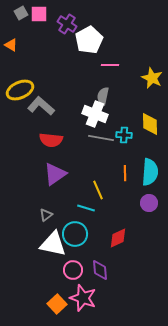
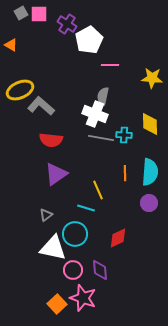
yellow star: rotated 20 degrees counterclockwise
purple triangle: moved 1 px right
white triangle: moved 4 px down
